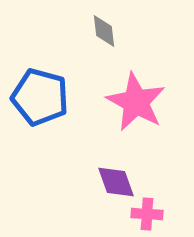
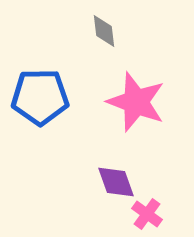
blue pentagon: rotated 16 degrees counterclockwise
pink star: rotated 8 degrees counterclockwise
pink cross: rotated 32 degrees clockwise
